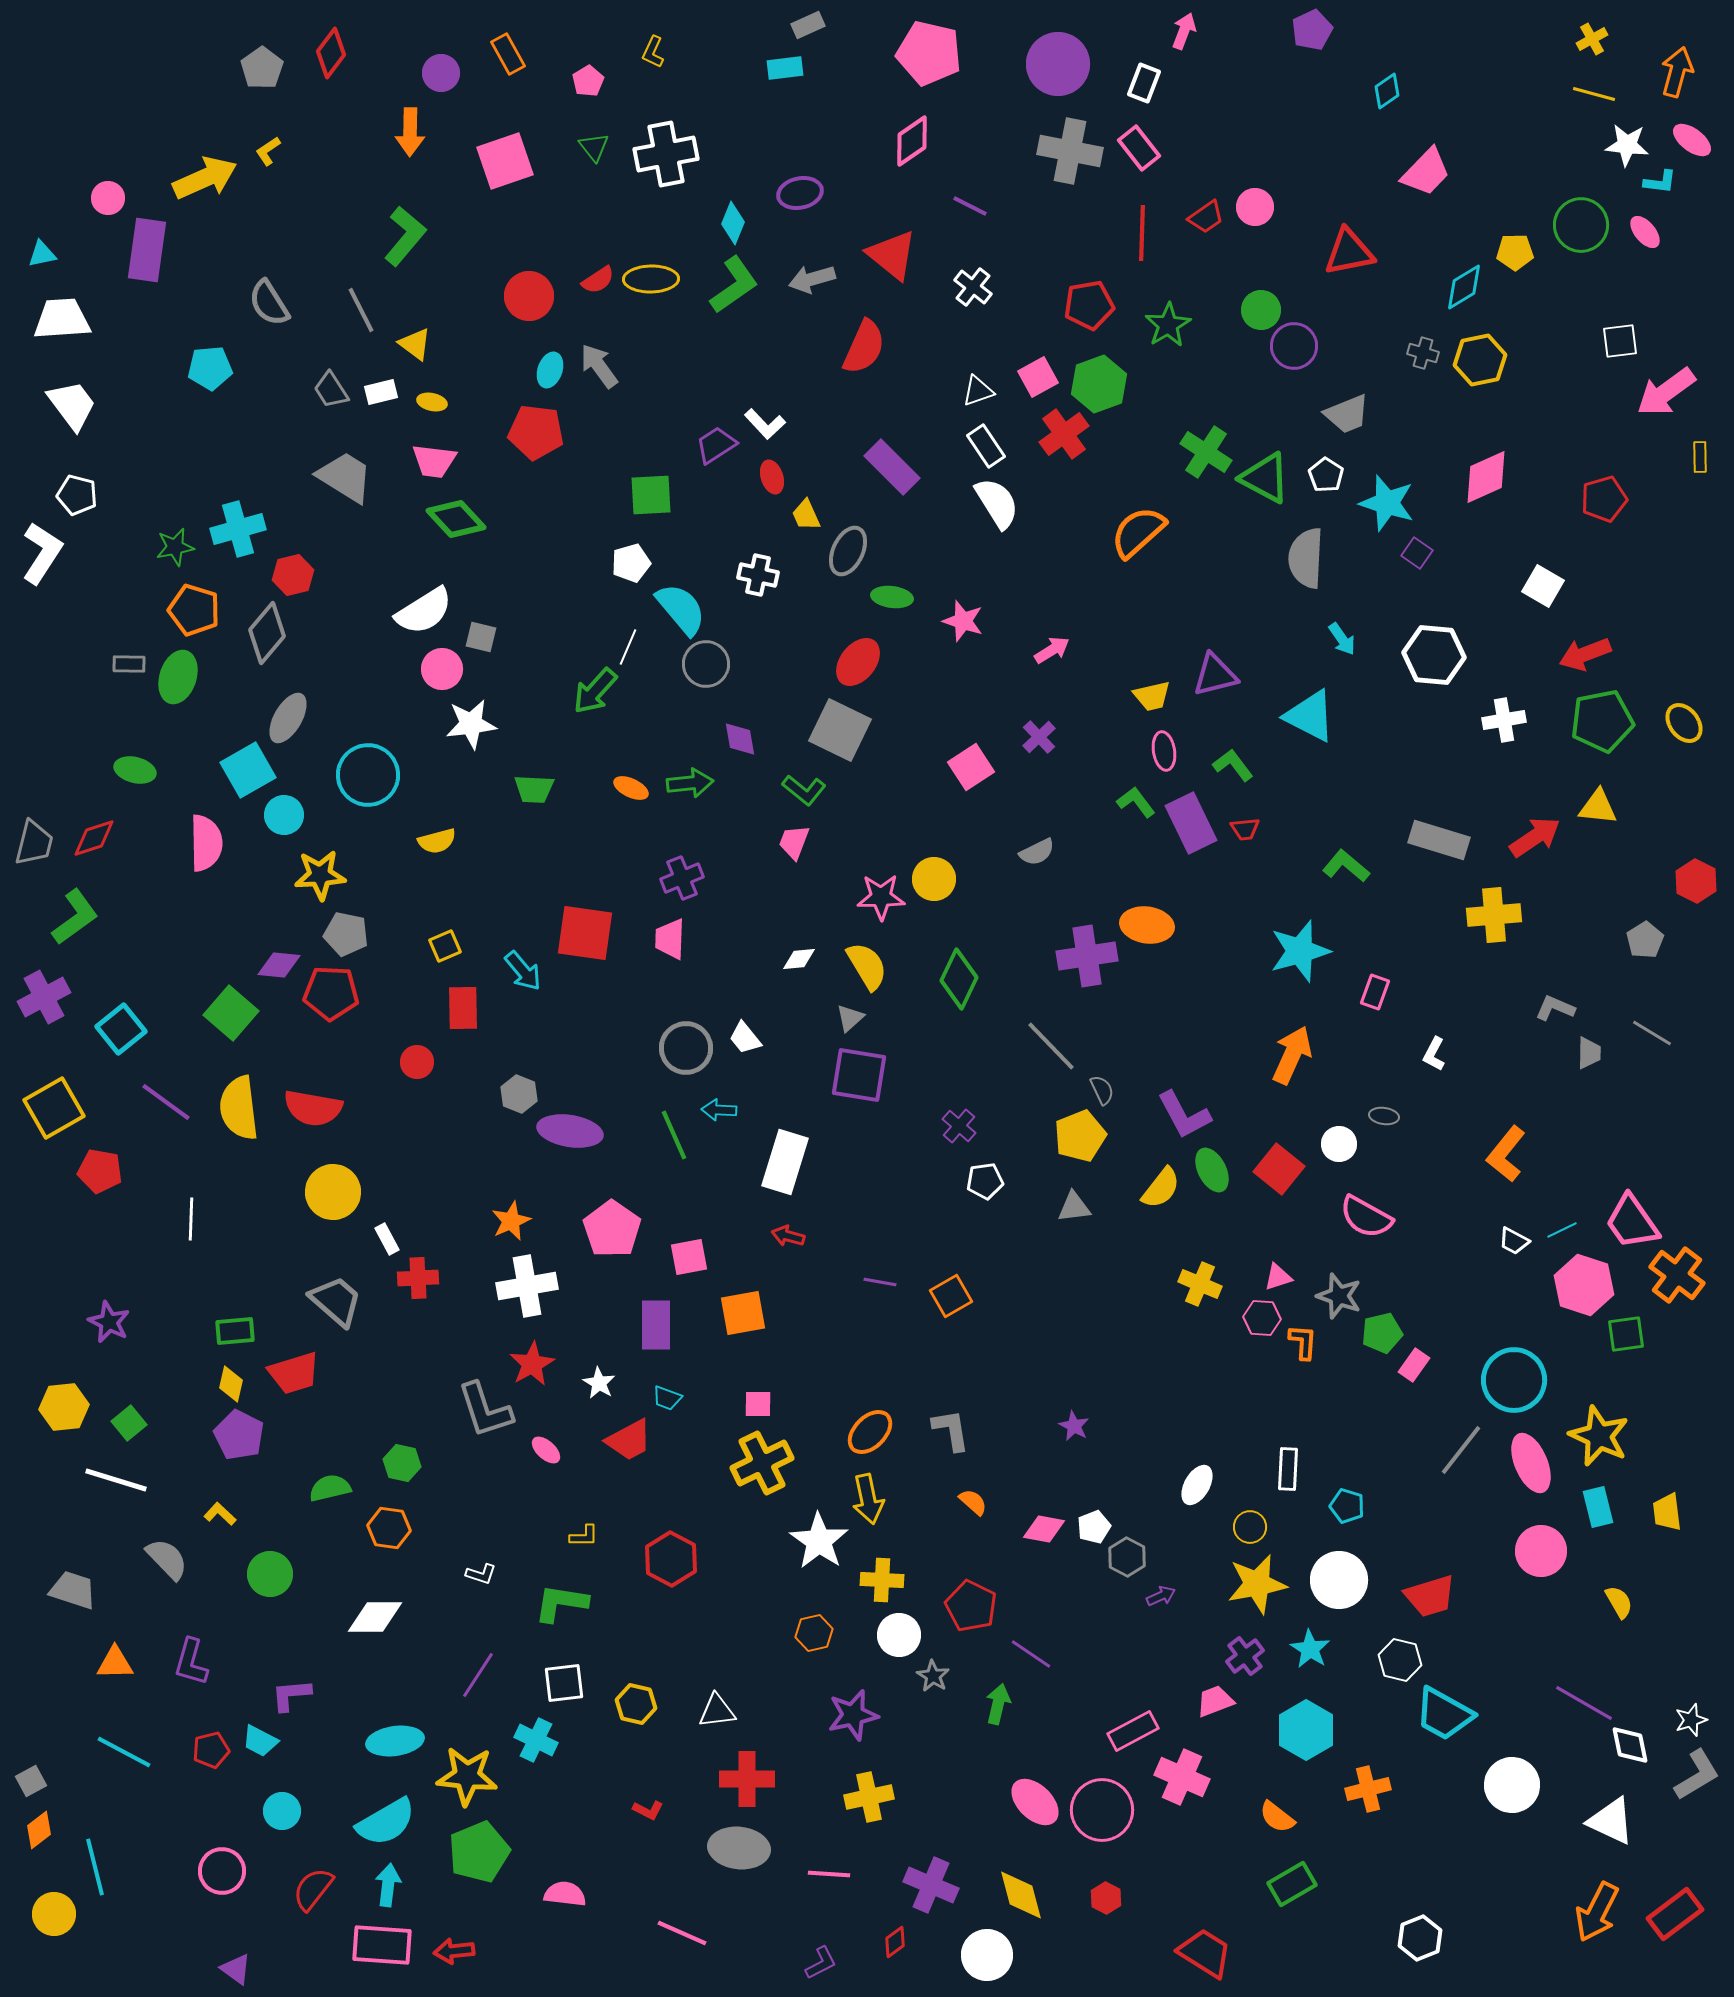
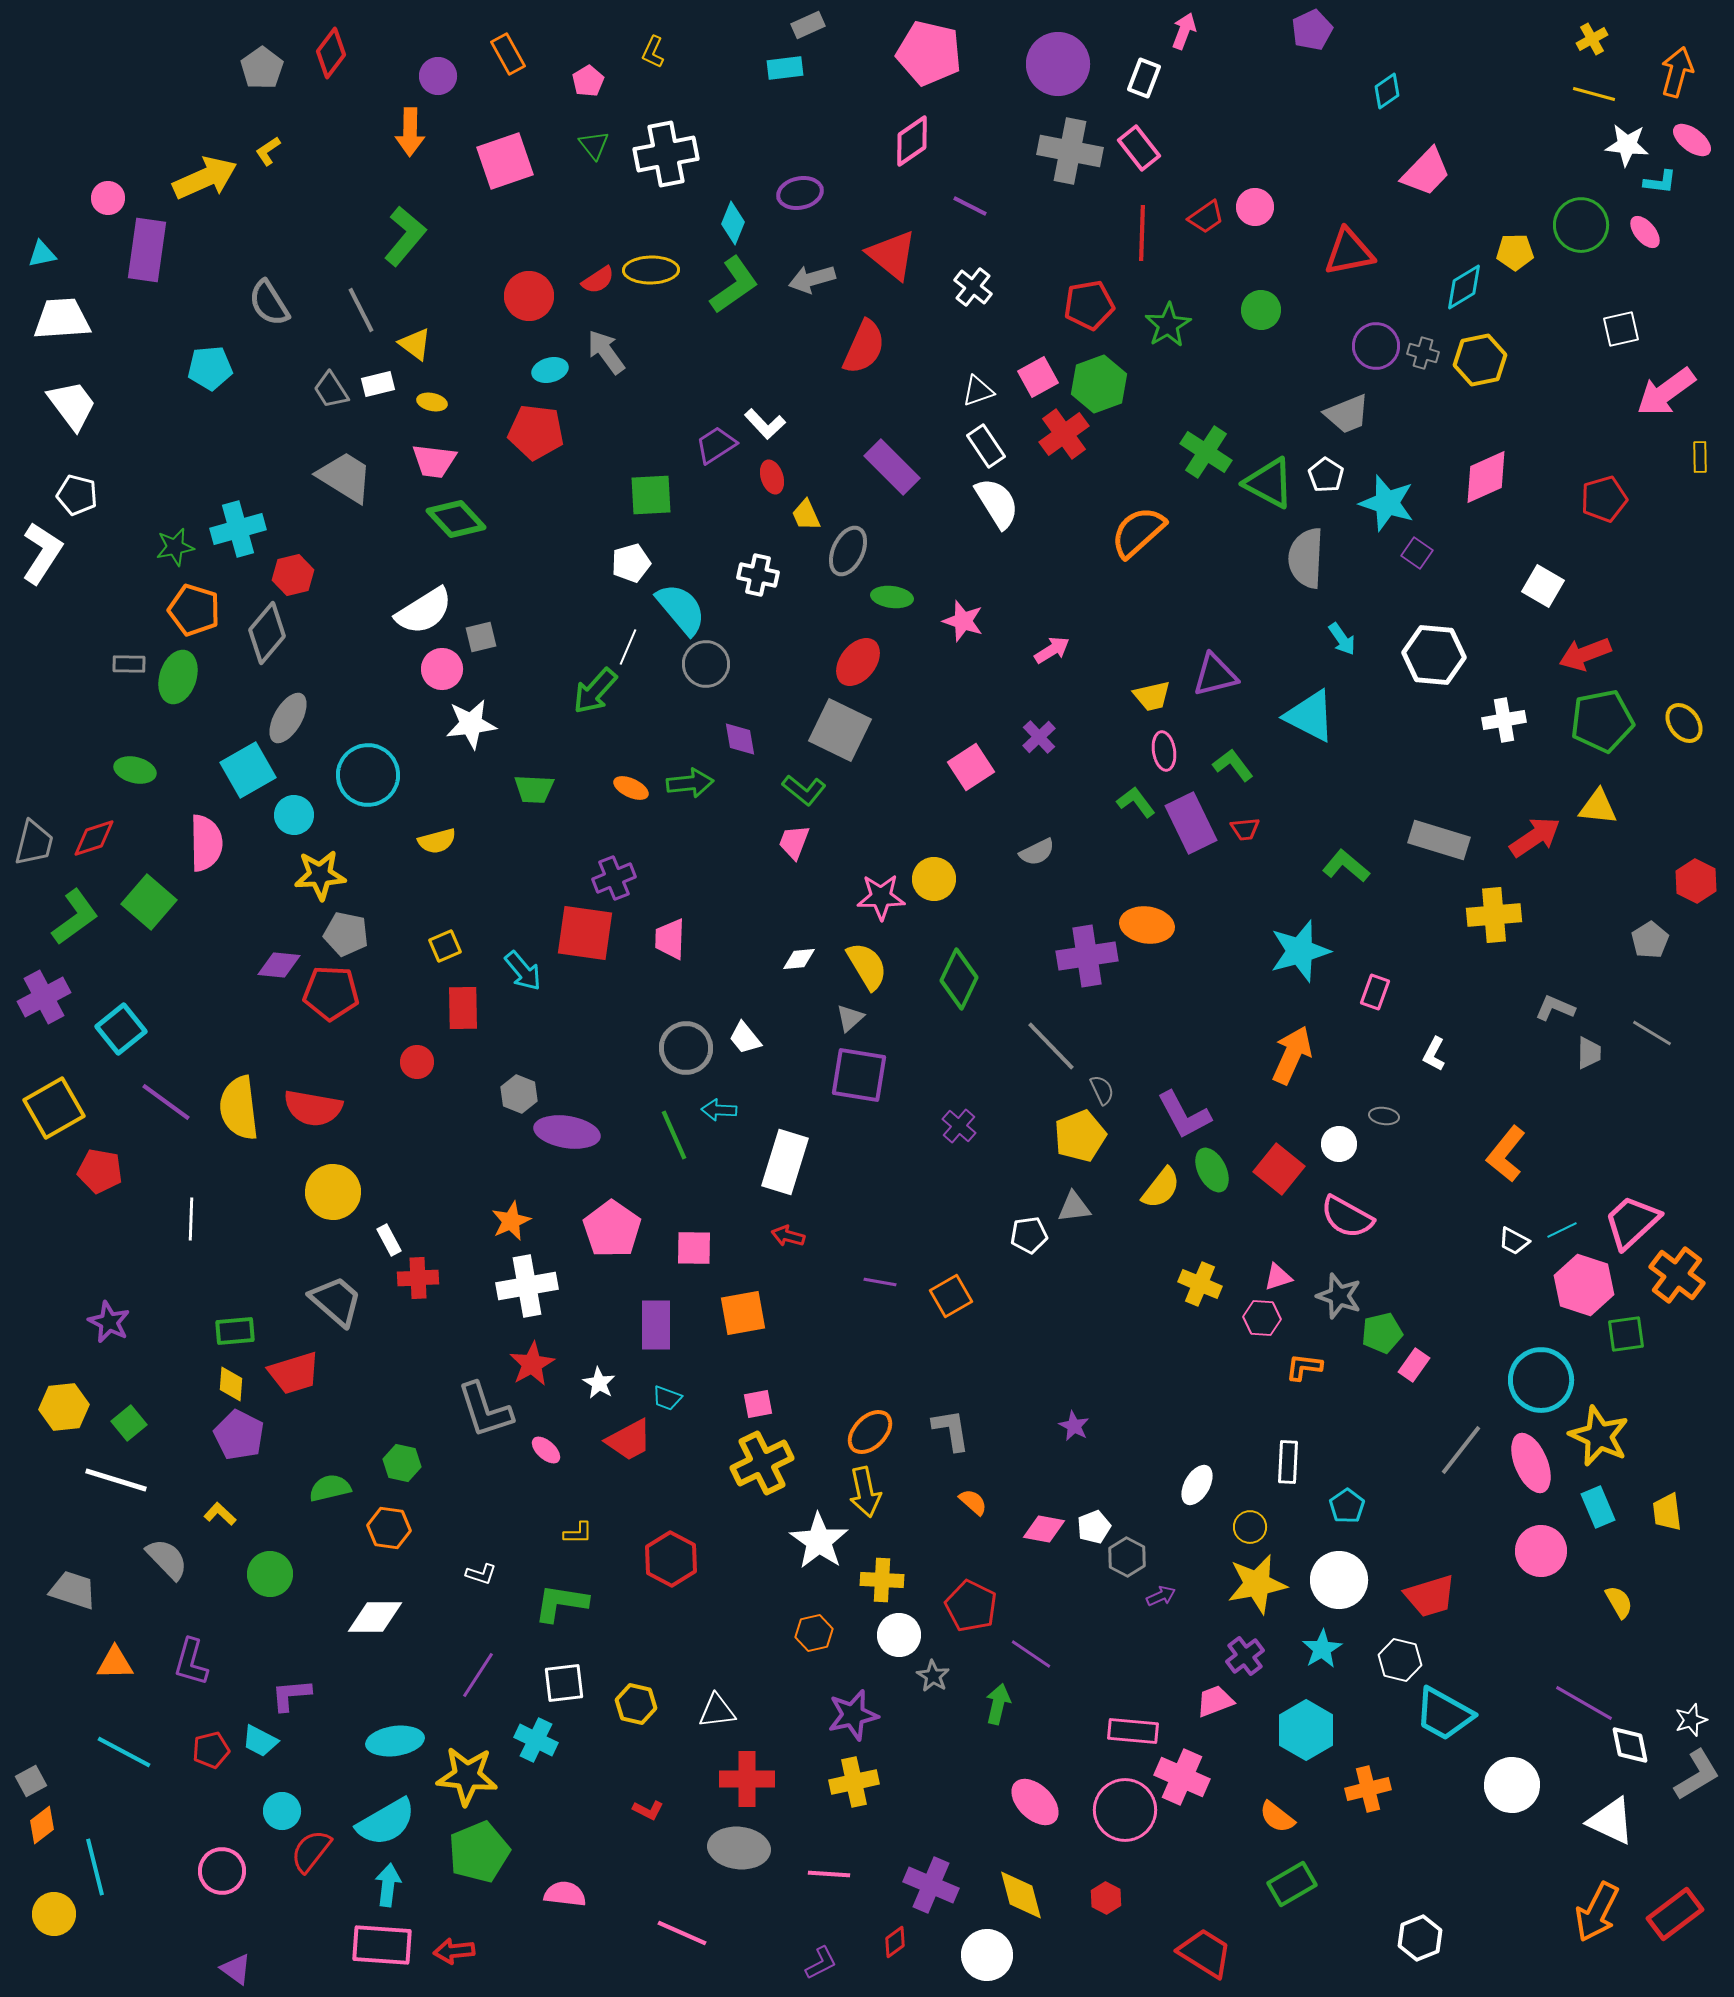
purple circle at (441, 73): moved 3 px left, 3 px down
white rectangle at (1144, 83): moved 5 px up
green triangle at (594, 147): moved 2 px up
yellow ellipse at (651, 279): moved 9 px up
white square at (1620, 341): moved 1 px right, 12 px up; rotated 6 degrees counterclockwise
purple circle at (1294, 346): moved 82 px right
gray arrow at (599, 366): moved 7 px right, 14 px up
cyan ellipse at (550, 370): rotated 56 degrees clockwise
white rectangle at (381, 392): moved 3 px left, 8 px up
green triangle at (1265, 478): moved 4 px right, 5 px down
gray square at (481, 637): rotated 28 degrees counterclockwise
cyan circle at (284, 815): moved 10 px right
purple cross at (682, 878): moved 68 px left
gray pentagon at (1645, 940): moved 5 px right
green square at (231, 1013): moved 82 px left, 111 px up
purple ellipse at (570, 1131): moved 3 px left, 1 px down
white pentagon at (985, 1181): moved 44 px right, 54 px down
pink semicircle at (1366, 1217): moved 19 px left
pink trapezoid at (1632, 1222): rotated 82 degrees clockwise
white rectangle at (387, 1239): moved 2 px right, 1 px down
pink square at (689, 1257): moved 5 px right, 9 px up; rotated 12 degrees clockwise
orange L-shape at (1303, 1342): moved 1 px right, 25 px down; rotated 87 degrees counterclockwise
cyan circle at (1514, 1380): moved 27 px right
yellow diamond at (231, 1384): rotated 9 degrees counterclockwise
pink square at (758, 1404): rotated 12 degrees counterclockwise
white rectangle at (1288, 1469): moved 7 px up
yellow arrow at (868, 1499): moved 3 px left, 7 px up
cyan pentagon at (1347, 1506): rotated 20 degrees clockwise
cyan rectangle at (1598, 1507): rotated 9 degrees counterclockwise
yellow L-shape at (584, 1536): moved 6 px left, 3 px up
cyan star at (1310, 1649): moved 12 px right; rotated 9 degrees clockwise
pink rectangle at (1133, 1731): rotated 33 degrees clockwise
yellow cross at (869, 1797): moved 15 px left, 15 px up
pink circle at (1102, 1810): moved 23 px right
orange diamond at (39, 1830): moved 3 px right, 5 px up
red semicircle at (313, 1889): moved 2 px left, 38 px up
